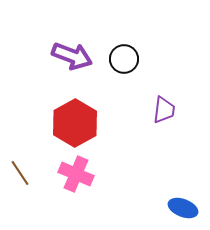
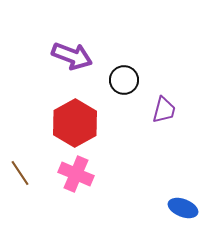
black circle: moved 21 px down
purple trapezoid: rotated 8 degrees clockwise
